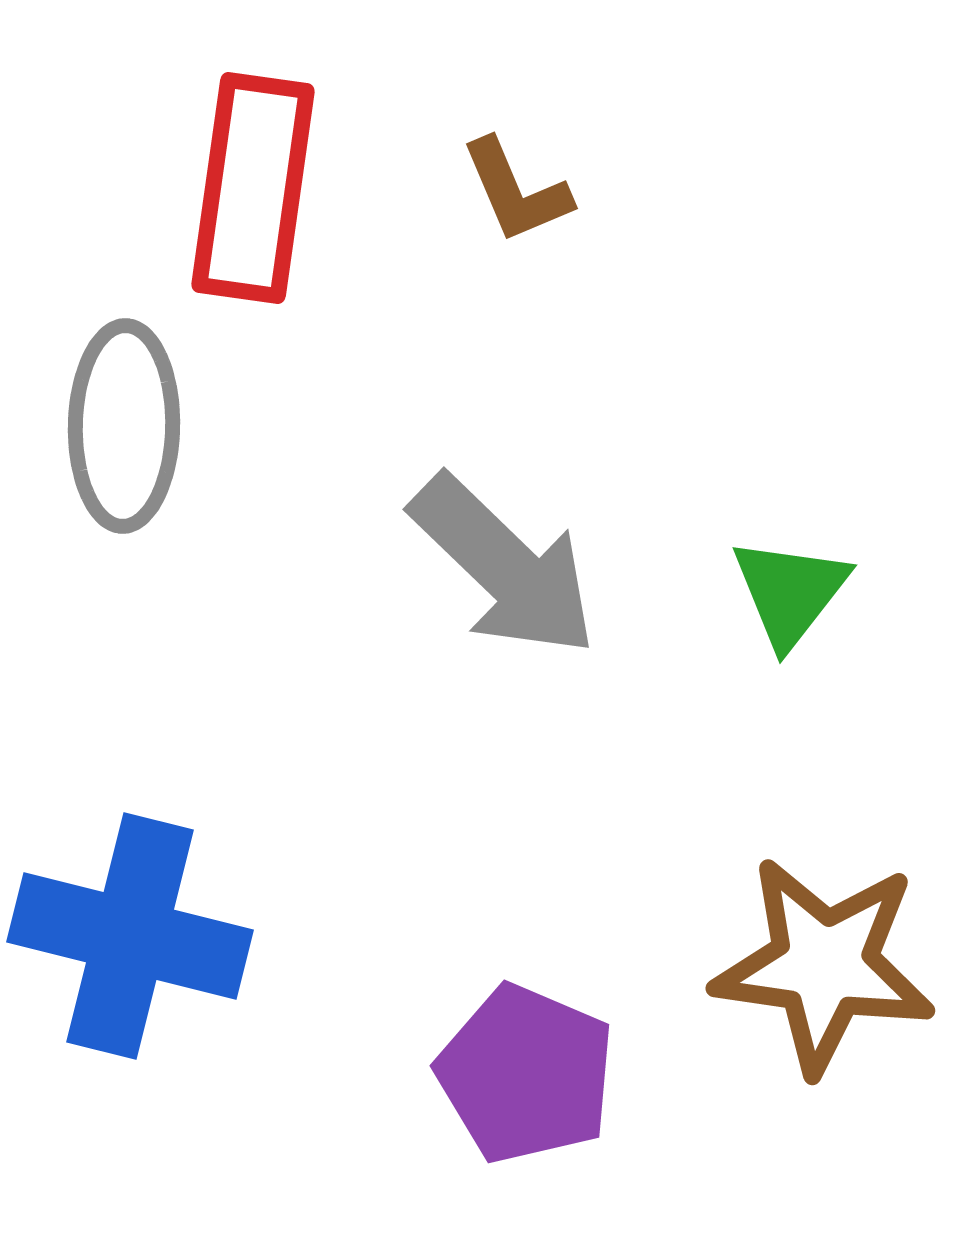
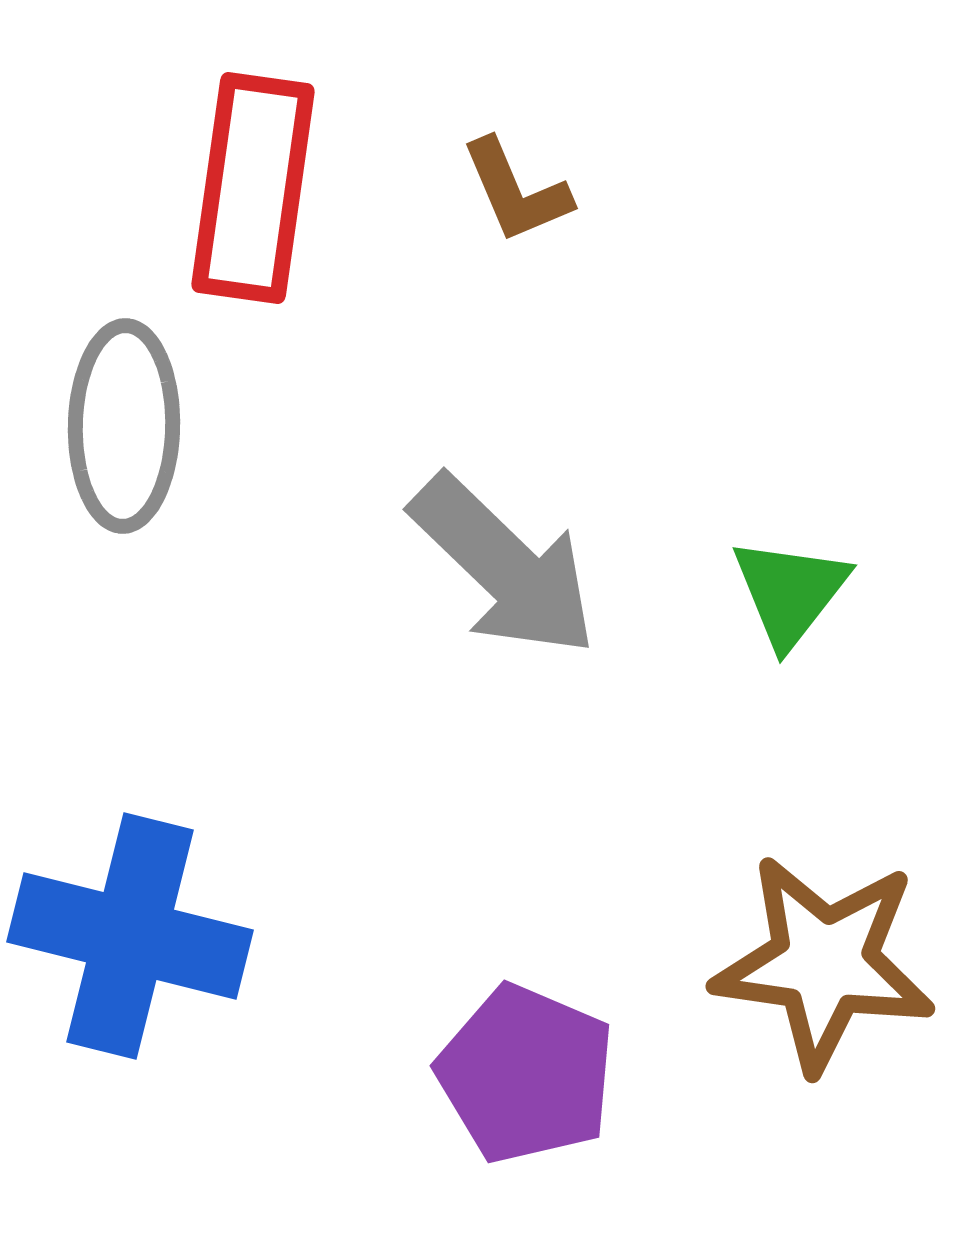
brown star: moved 2 px up
